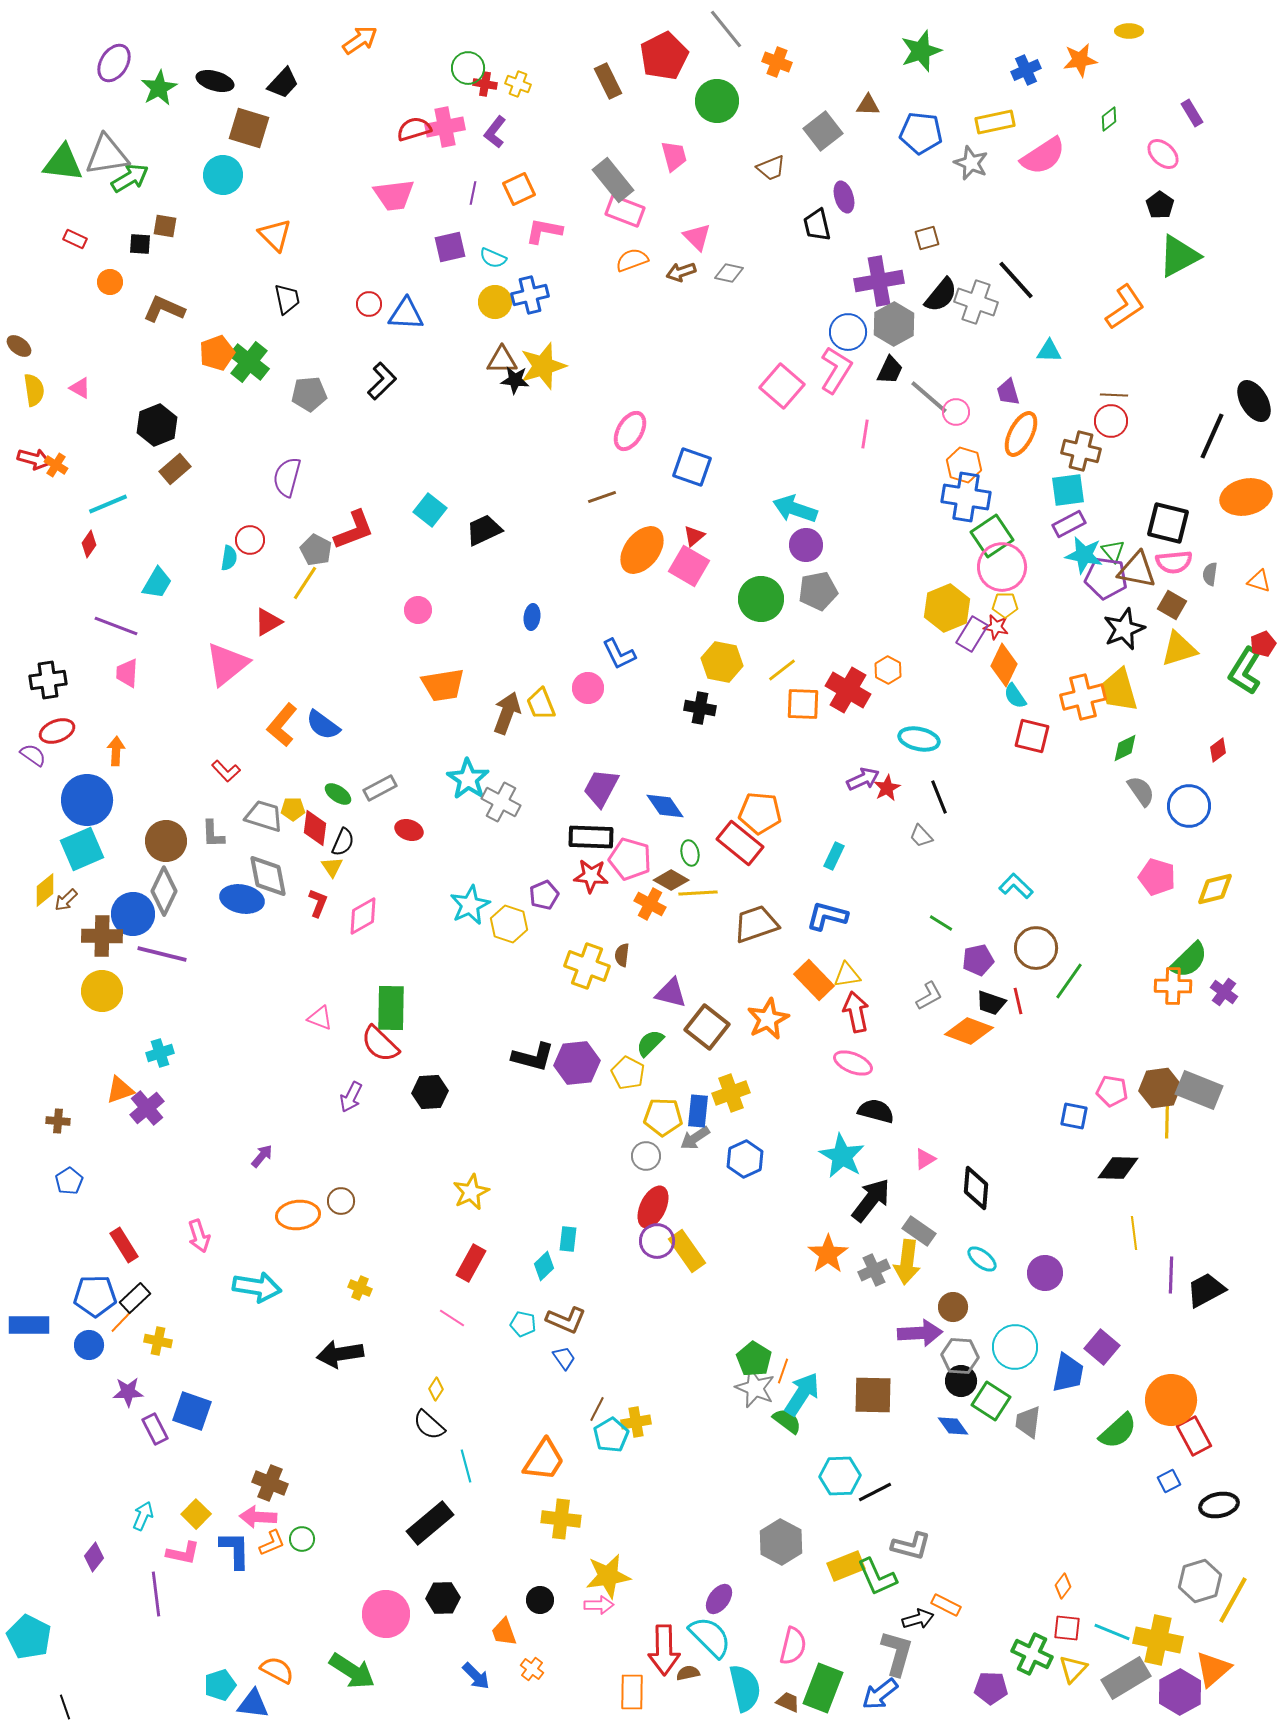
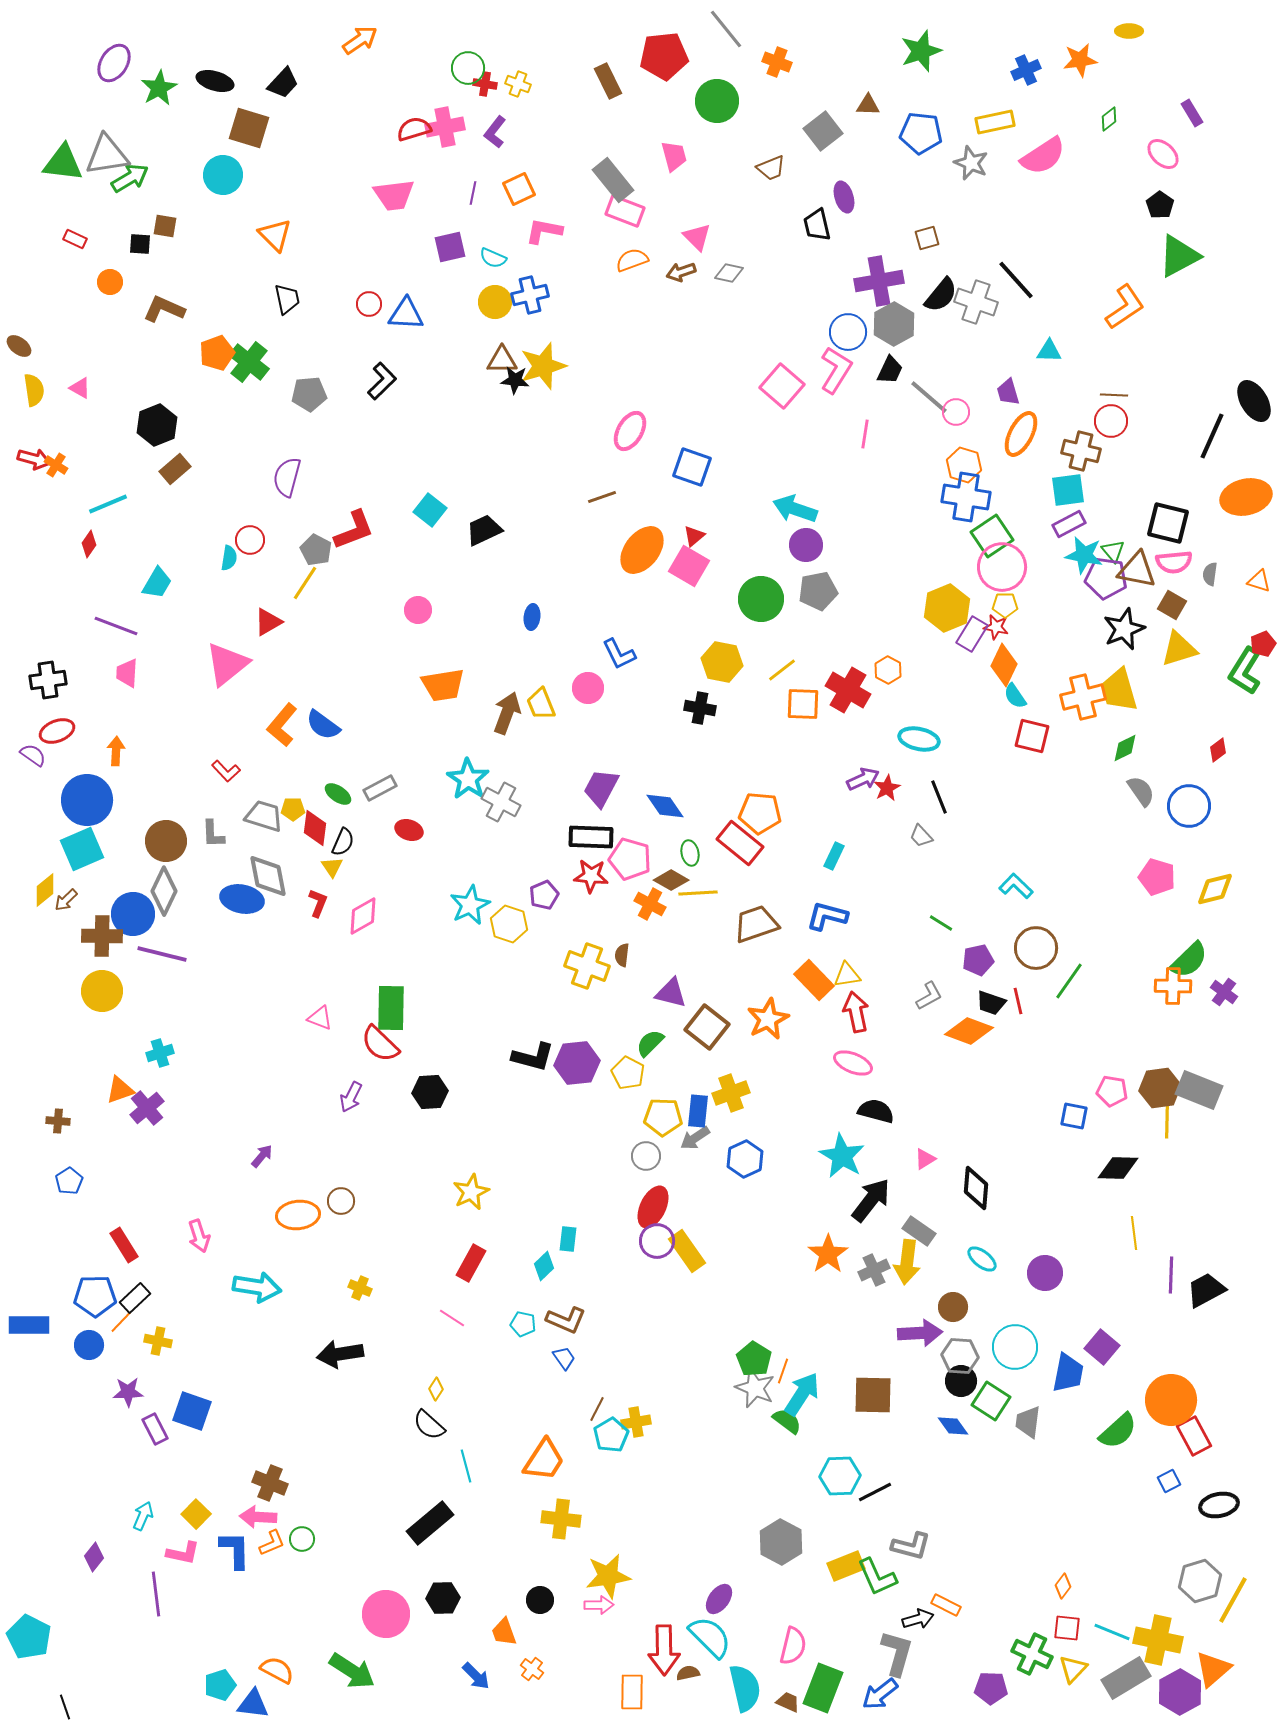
red pentagon at (664, 56): rotated 21 degrees clockwise
